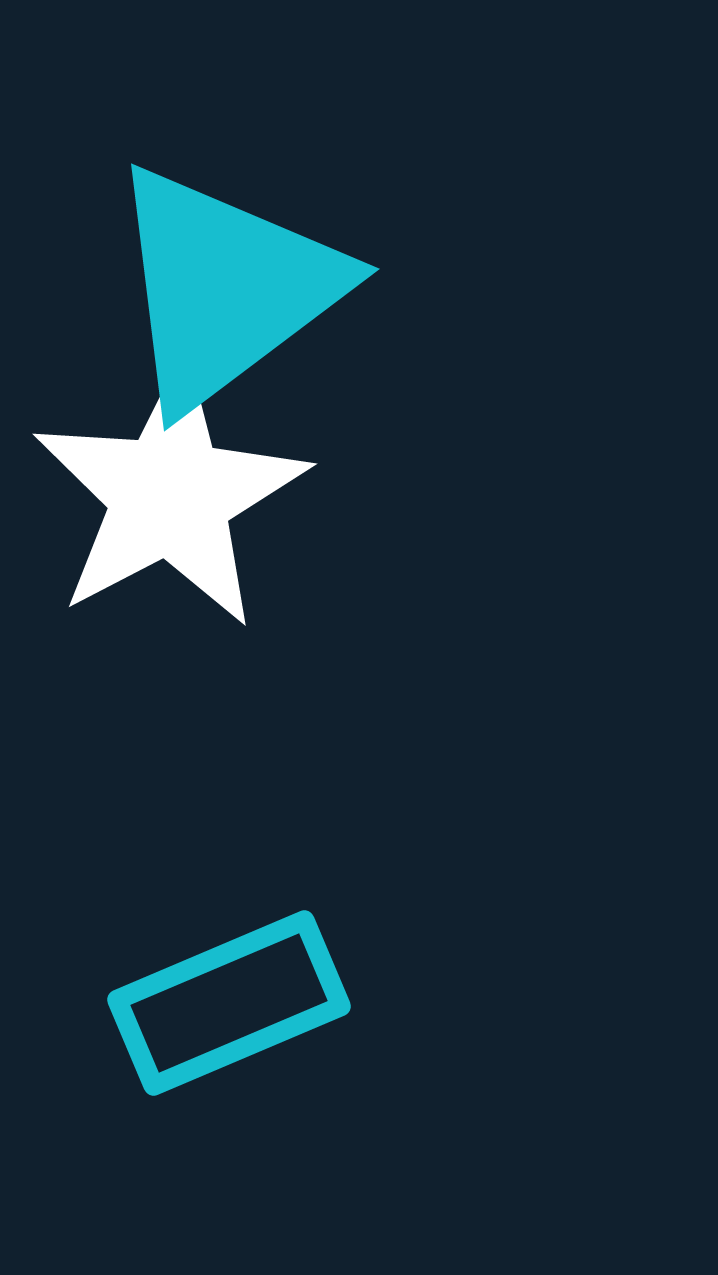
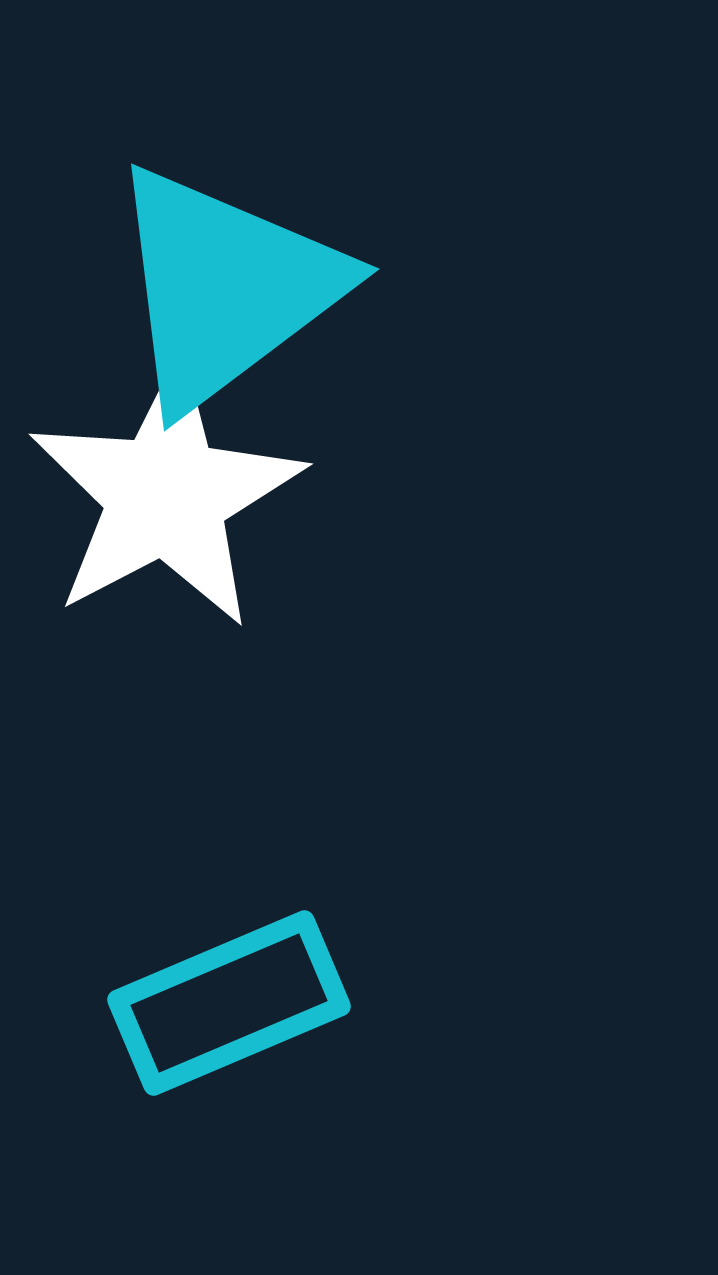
white star: moved 4 px left
